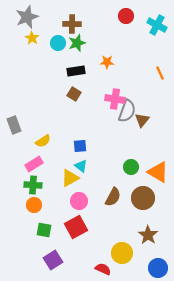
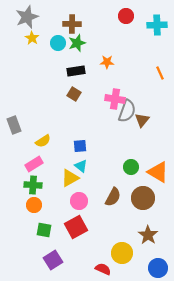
cyan cross: rotated 30 degrees counterclockwise
